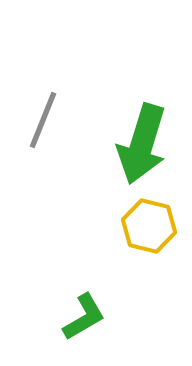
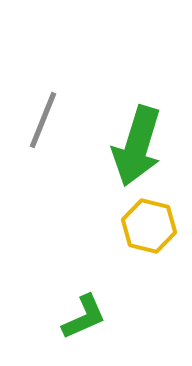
green arrow: moved 5 px left, 2 px down
green L-shape: rotated 6 degrees clockwise
